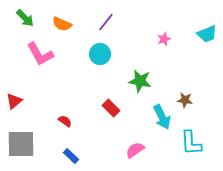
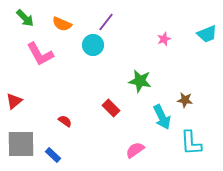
cyan circle: moved 7 px left, 9 px up
blue rectangle: moved 18 px left, 1 px up
